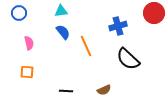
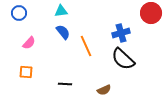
red circle: moved 3 px left
blue cross: moved 3 px right, 7 px down
pink semicircle: rotated 56 degrees clockwise
black semicircle: moved 5 px left
orange square: moved 1 px left
black line: moved 1 px left, 7 px up
